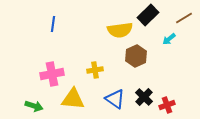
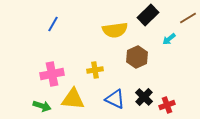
brown line: moved 4 px right
blue line: rotated 21 degrees clockwise
yellow semicircle: moved 5 px left
brown hexagon: moved 1 px right, 1 px down
blue triangle: rotated 10 degrees counterclockwise
green arrow: moved 8 px right
